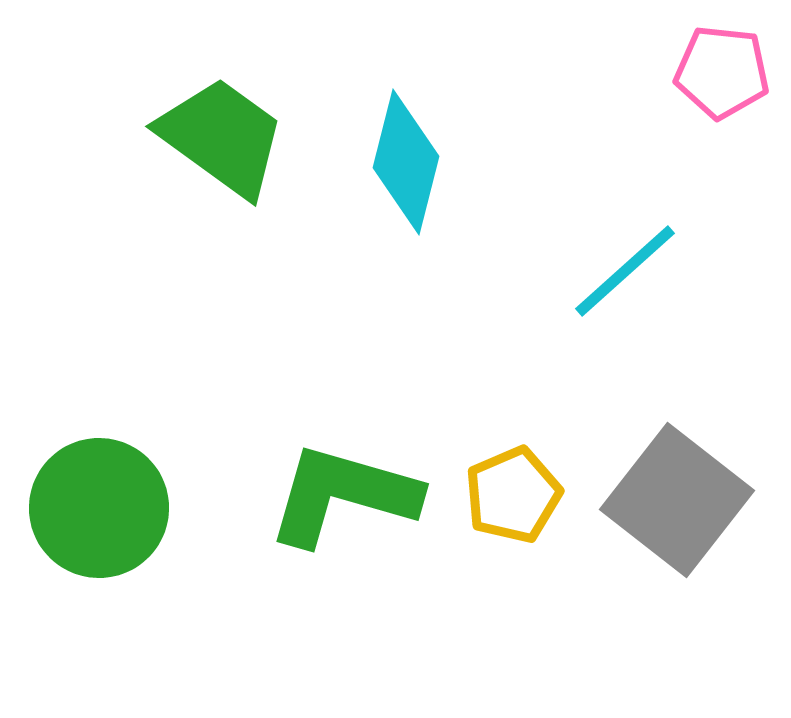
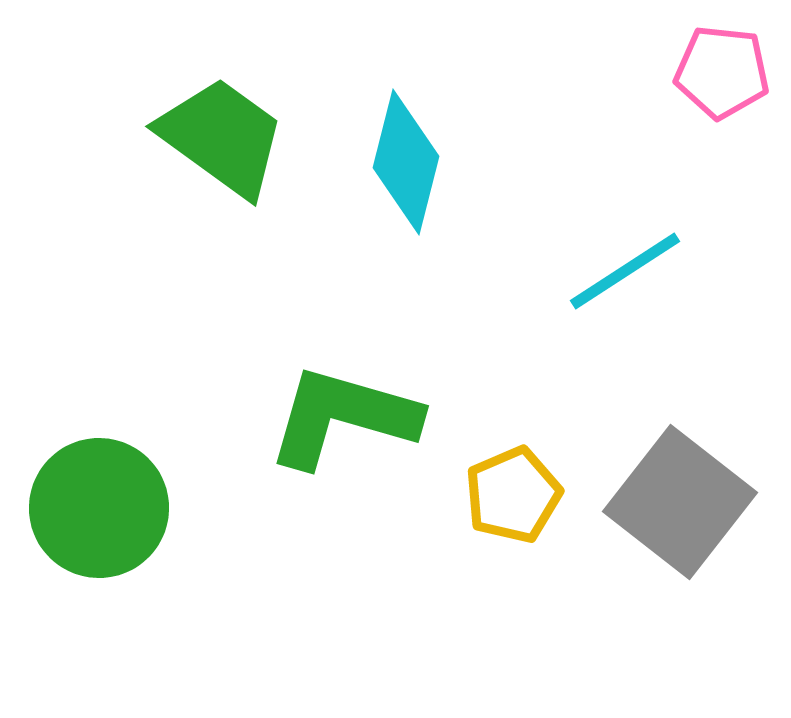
cyan line: rotated 9 degrees clockwise
green L-shape: moved 78 px up
gray square: moved 3 px right, 2 px down
